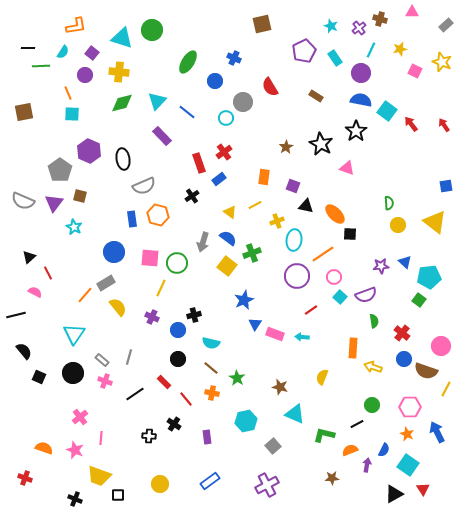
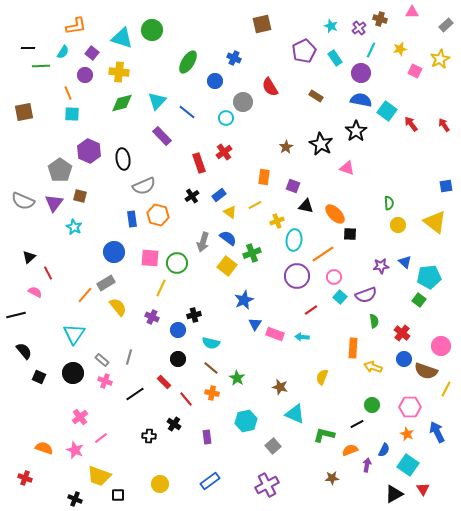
yellow star at (442, 62): moved 2 px left, 3 px up; rotated 24 degrees clockwise
blue rectangle at (219, 179): moved 16 px down
pink line at (101, 438): rotated 48 degrees clockwise
